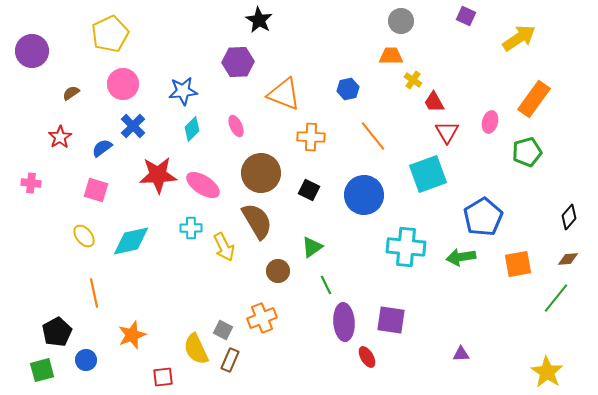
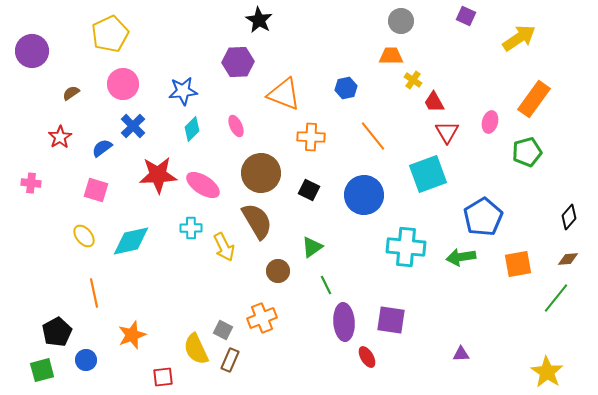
blue hexagon at (348, 89): moved 2 px left, 1 px up
